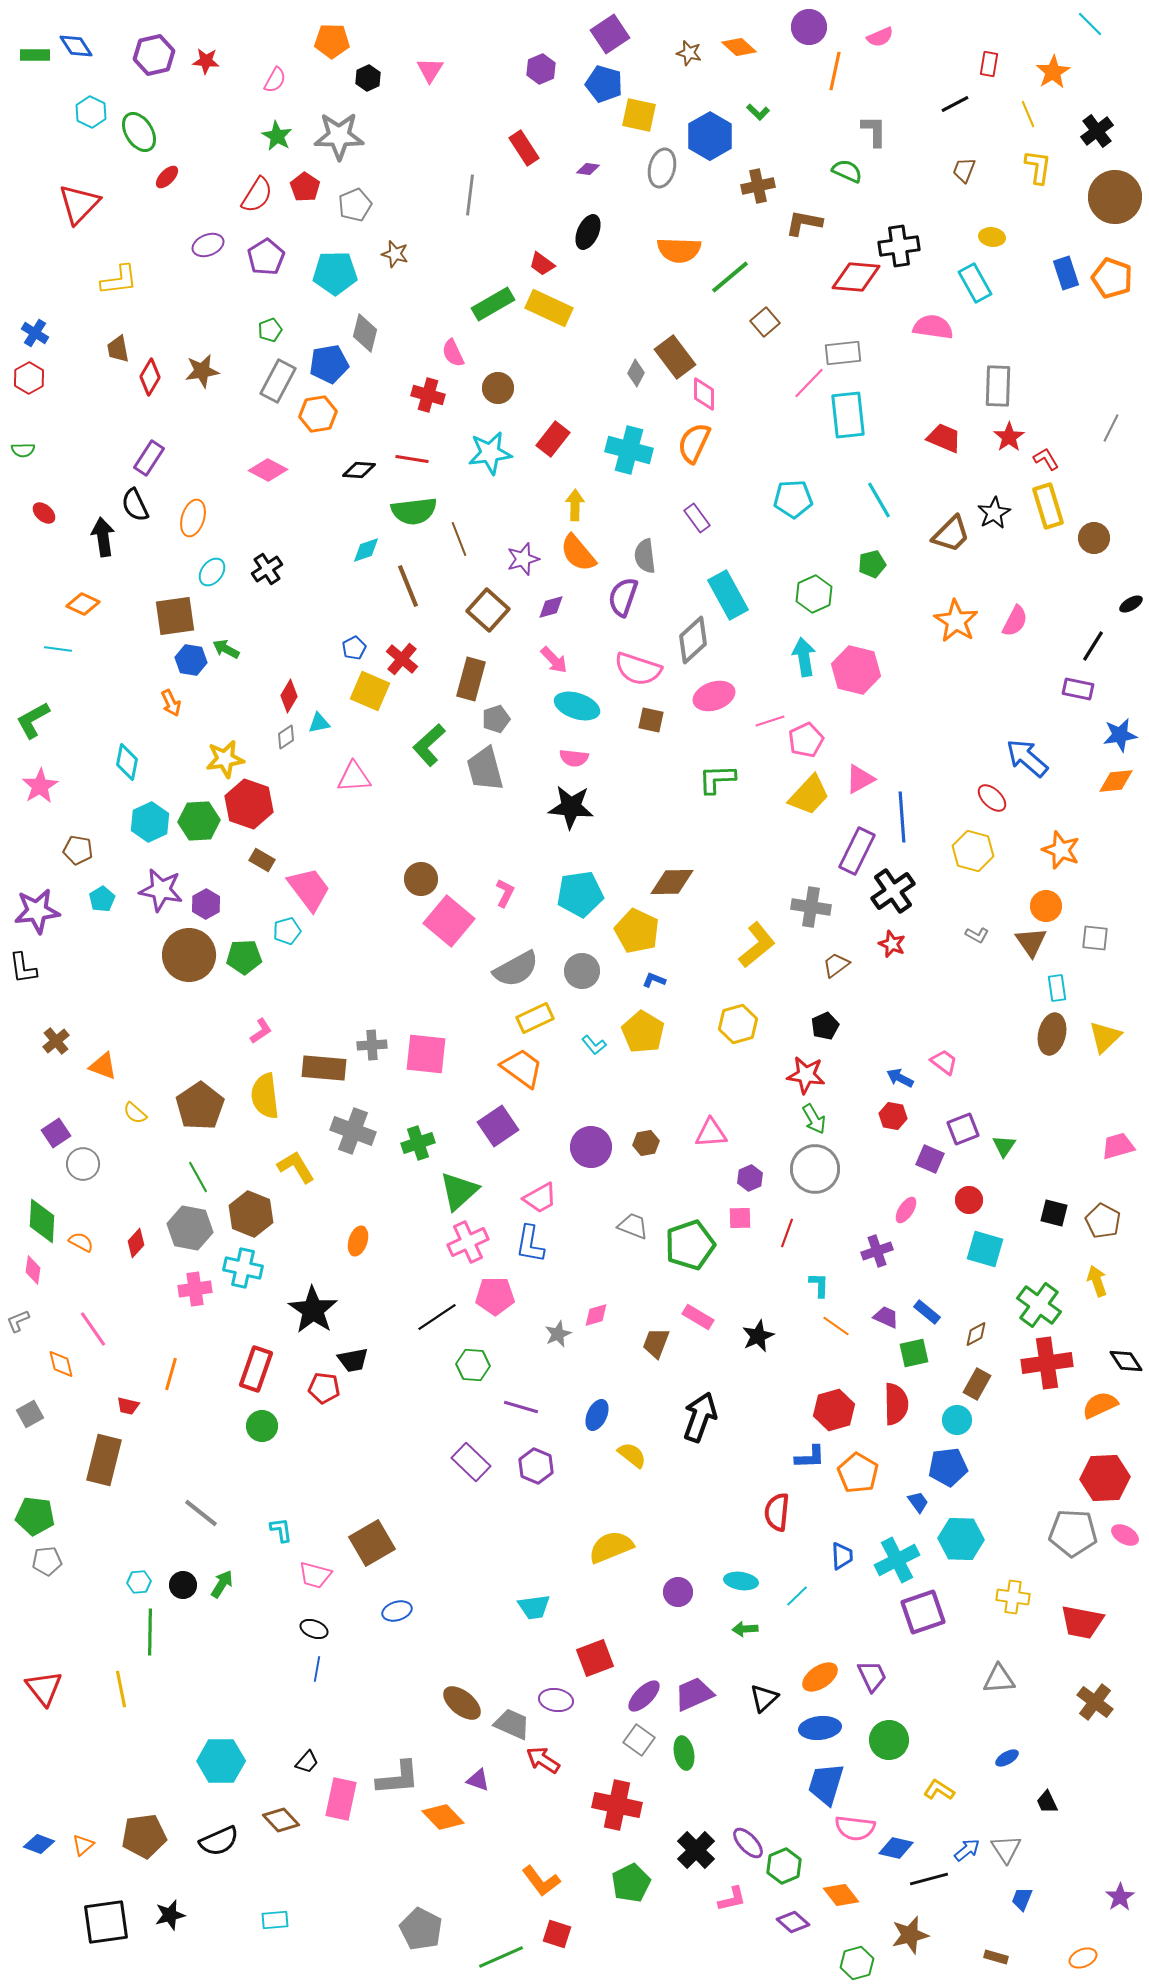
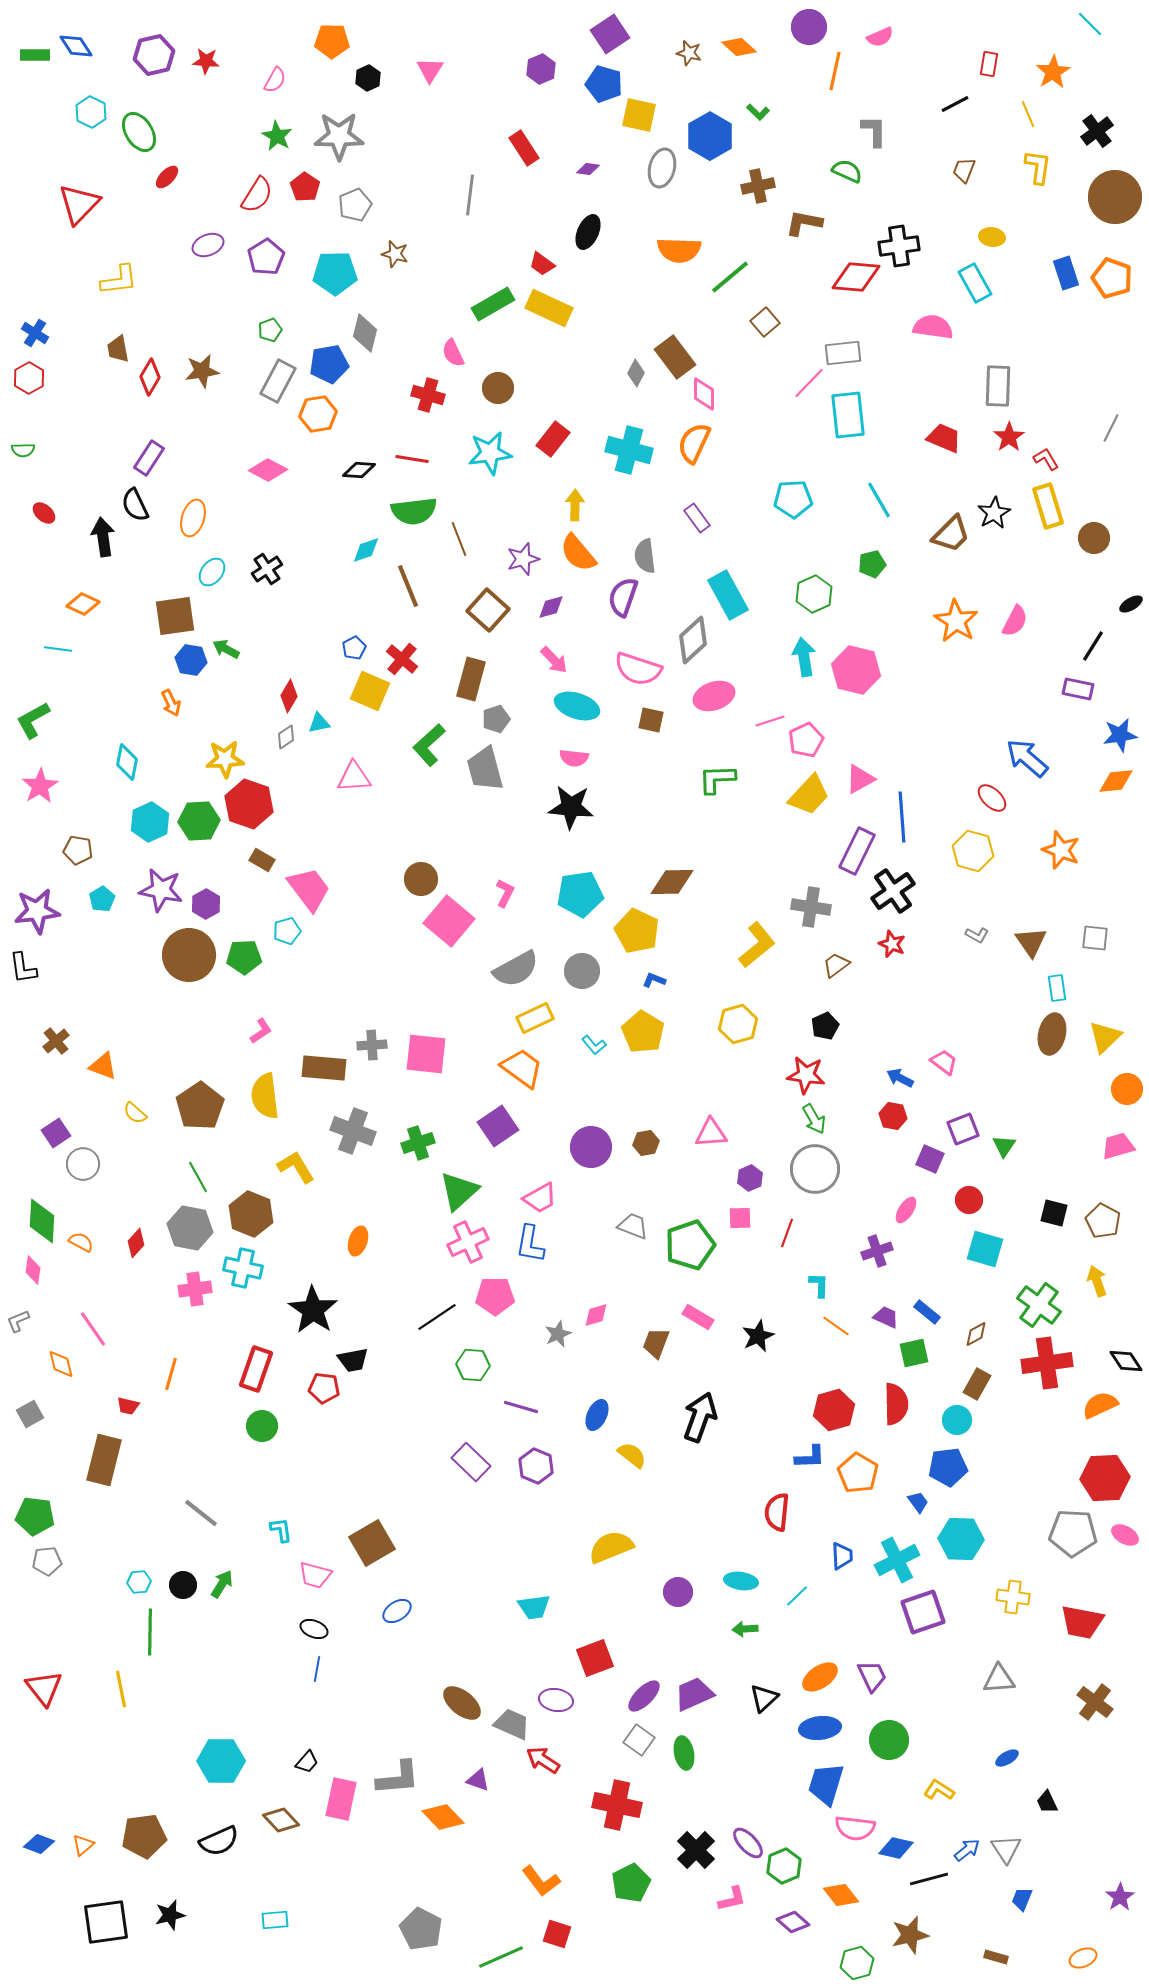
yellow star at (225, 759): rotated 6 degrees clockwise
orange circle at (1046, 906): moved 81 px right, 183 px down
blue ellipse at (397, 1611): rotated 16 degrees counterclockwise
